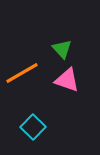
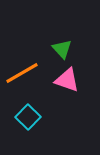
cyan square: moved 5 px left, 10 px up
